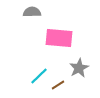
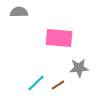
gray semicircle: moved 13 px left
gray star: rotated 24 degrees clockwise
cyan line: moved 3 px left, 7 px down
